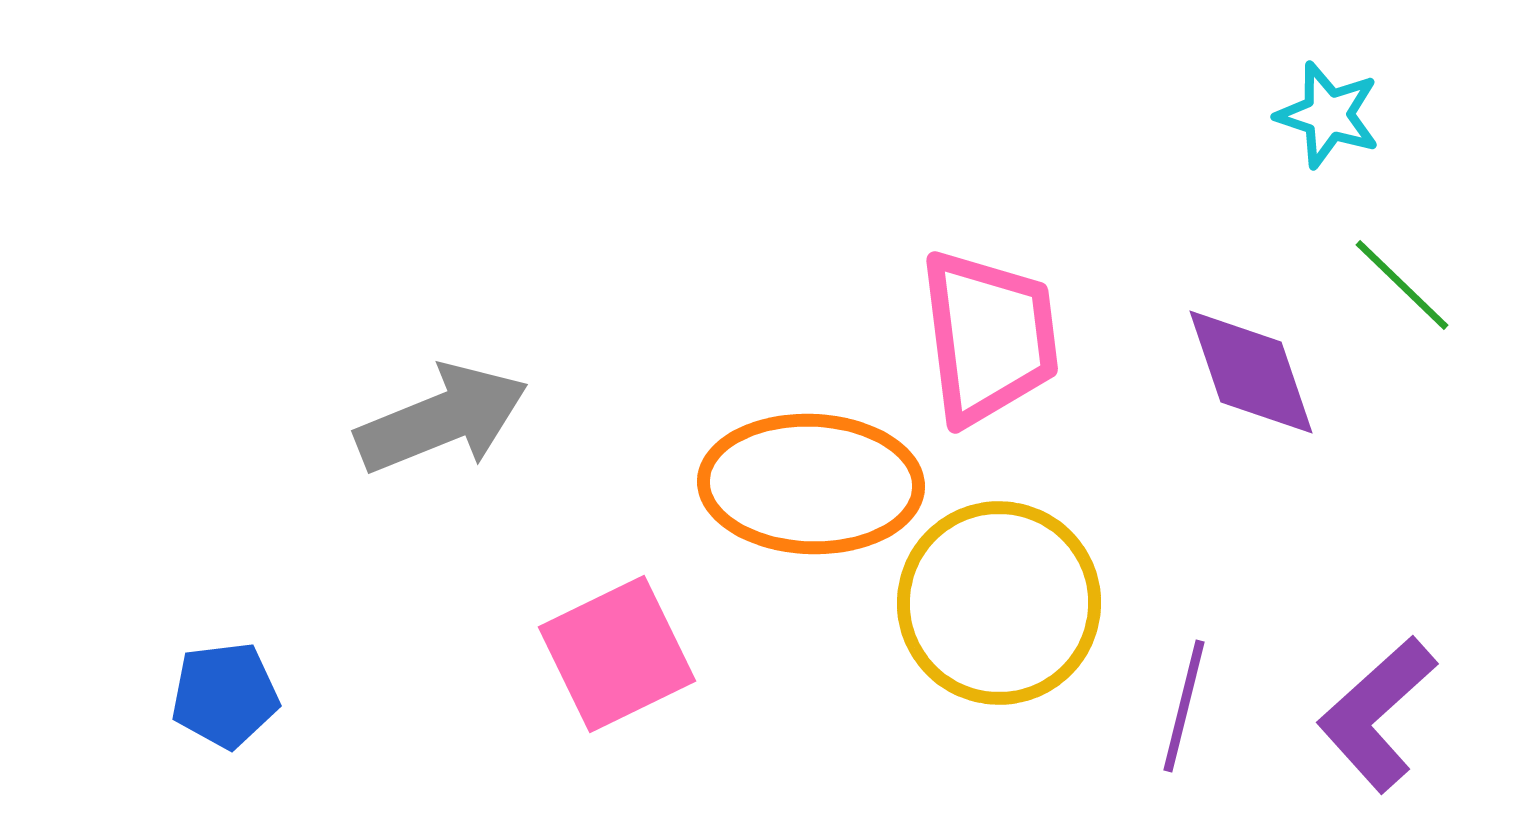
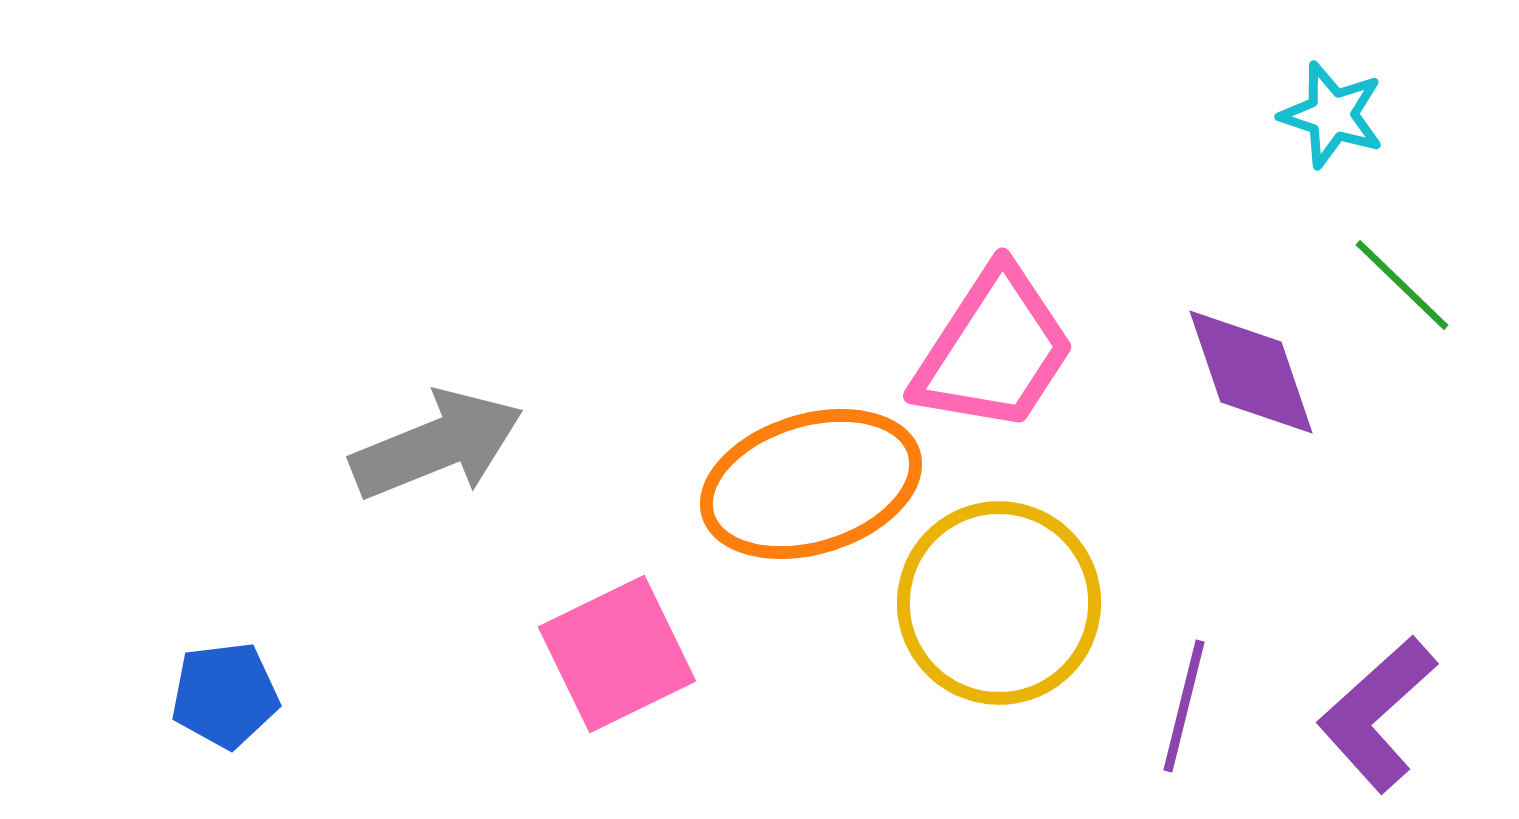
cyan star: moved 4 px right
pink trapezoid: moved 5 px right, 13 px down; rotated 40 degrees clockwise
gray arrow: moved 5 px left, 26 px down
orange ellipse: rotated 19 degrees counterclockwise
